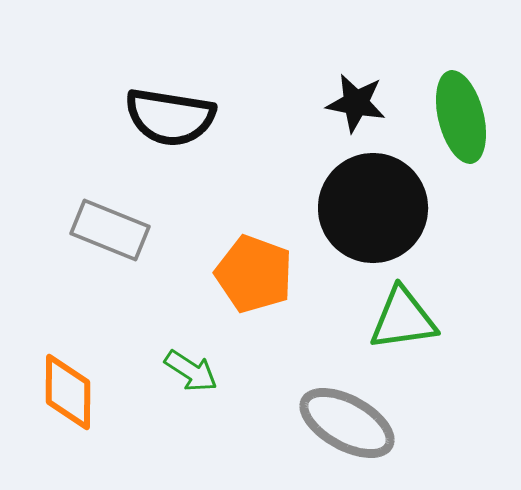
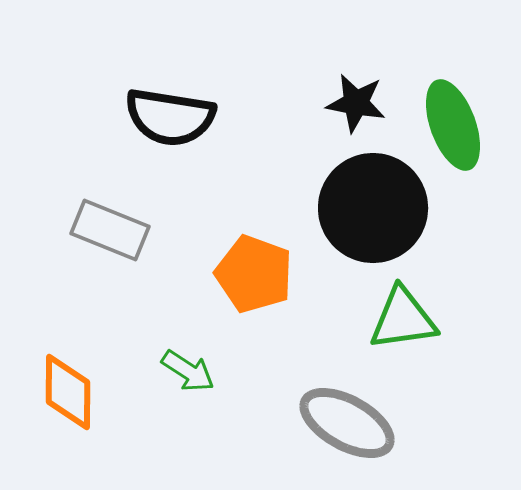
green ellipse: moved 8 px left, 8 px down; rotated 6 degrees counterclockwise
green arrow: moved 3 px left
